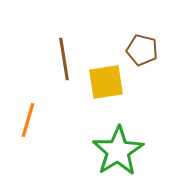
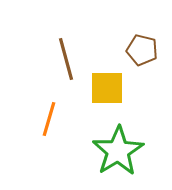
brown line: moved 2 px right; rotated 6 degrees counterclockwise
yellow square: moved 1 px right, 6 px down; rotated 9 degrees clockwise
orange line: moved 21 px right, 1 px up
